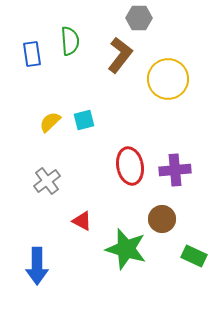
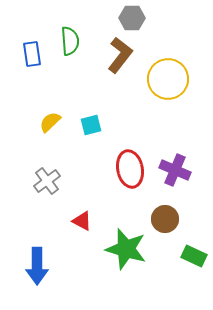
gray hexagon: moved 7 px left
cyan square: moved 7 px right, 5 px down
red ellipse: moved 3 px down
purple cross: rotated 28 degrees clockwise
brown circle: moved 3 px right
